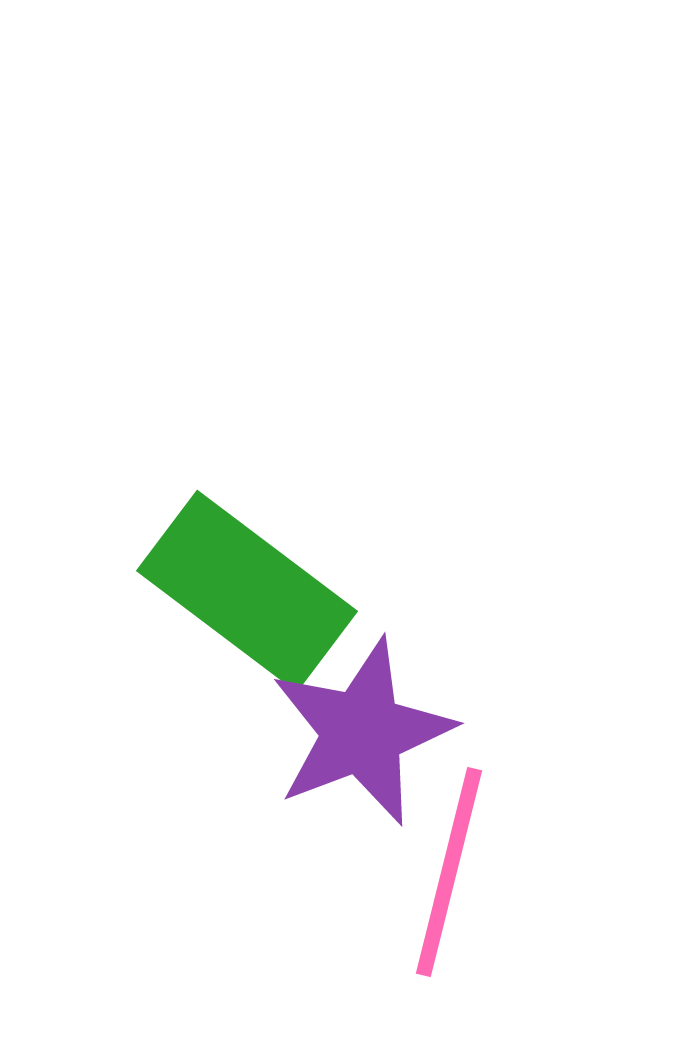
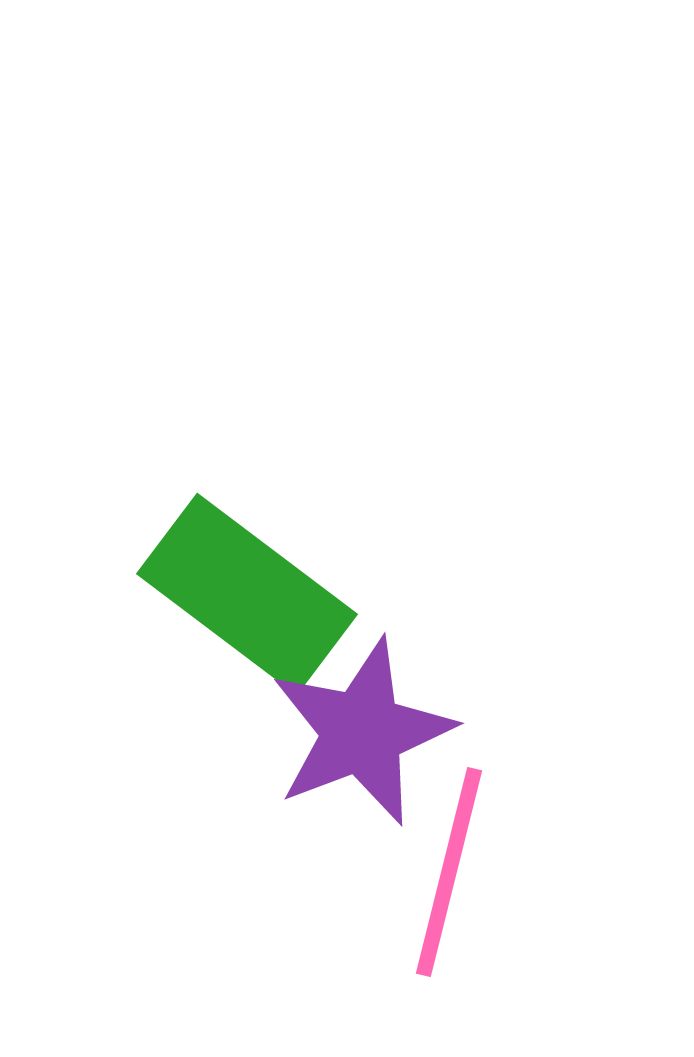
green rectangle: moved 3 px down
